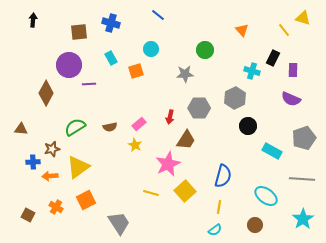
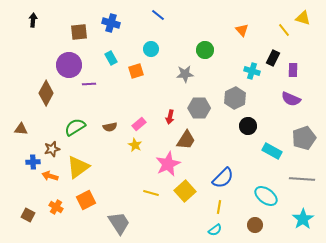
orange arrow at (50, 176): rotated 21 degrees clockwise
blue semicircle at (223, 176): moved 2 px down; rotated 30 degrees clockwise
